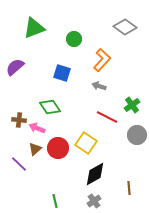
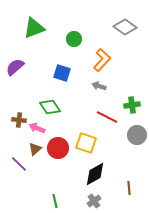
green cross: rotated 28 degrees clockwise
yellow square: rotated 15 degrees counterclockwise
